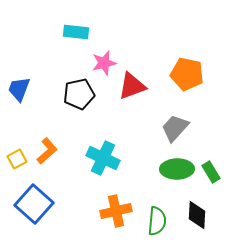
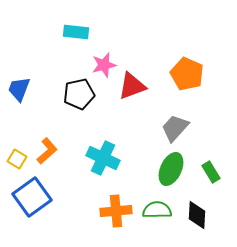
pink star: moved 2 px down
orange pentagon: rotated 12 degrees clockwise
yellow square: rotated 30 degrees counterclockwise
green ellipse: moved 6 px left; rotated 64 degrees counterclockwise
blue square: moved 2 px left, 7 px up; rotated 12 degrees clockwise
orange cross: rotated 8 degrees clockwise
green semicircle: moved 11 px up; rotated 96 degrees counterclockwise
